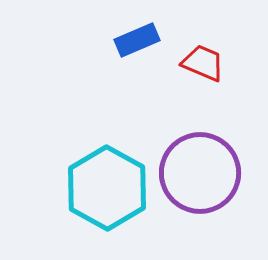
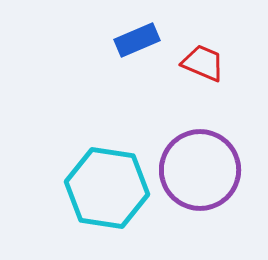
purple circle: moved 3 px up
cyan hexagon: rotated 20 degrees counterclockwise
